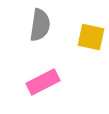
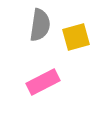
yellow square: moved 15 px left; rotated 28 degrees counterclockwise
